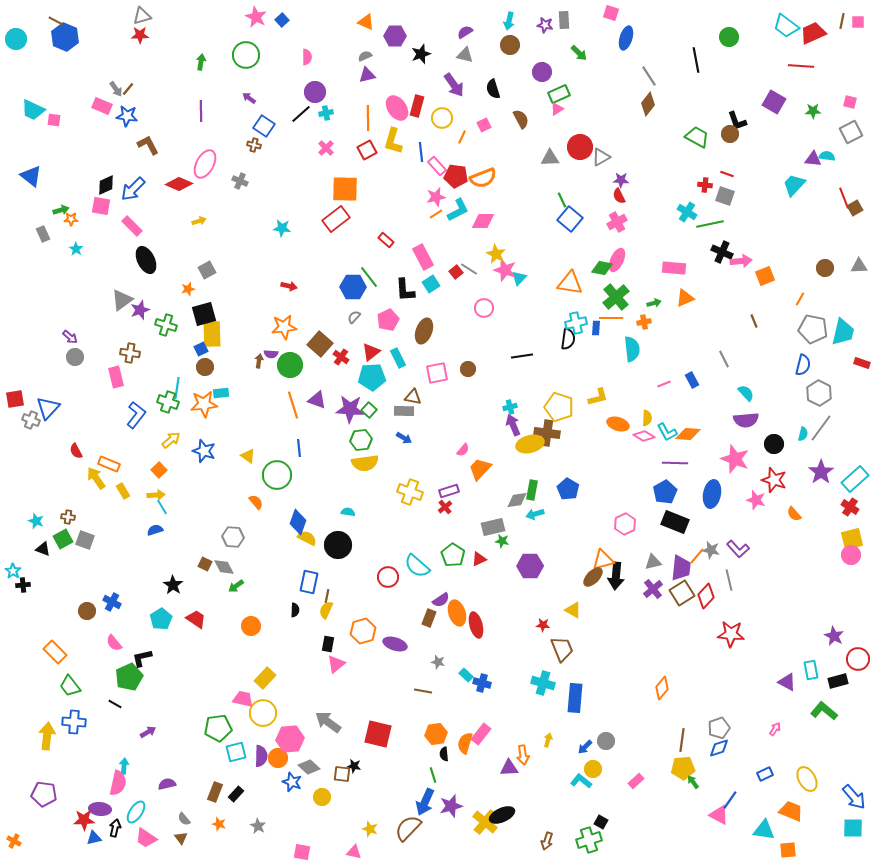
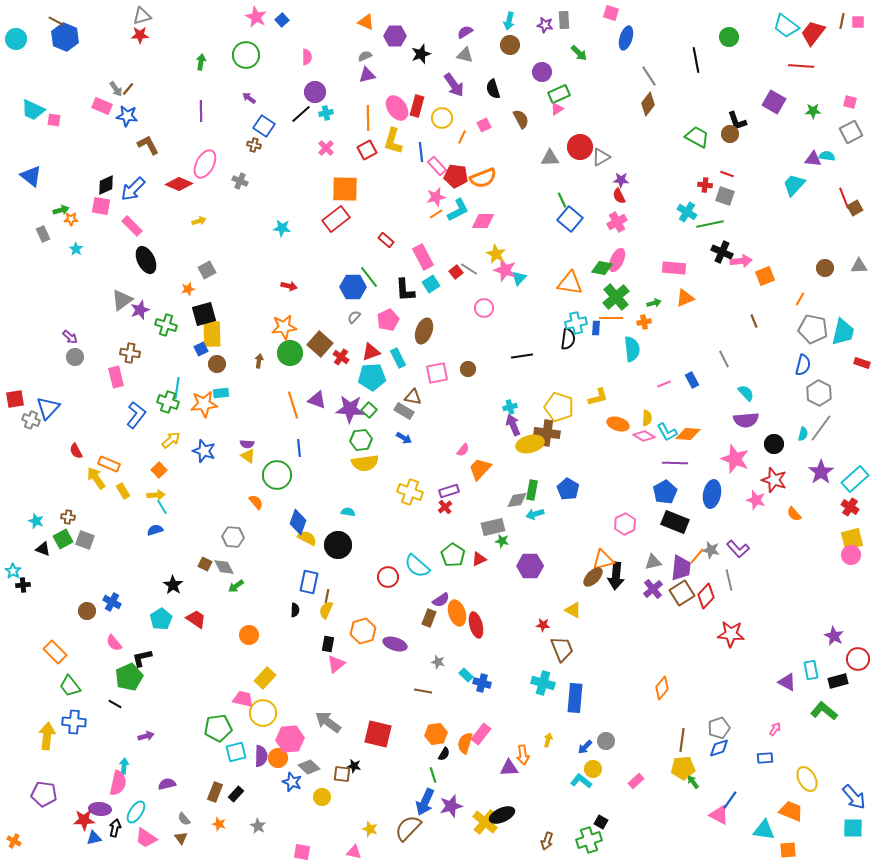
red trapezoid at (813, 33): rotated 28 degrees counterclockwise
red triangle at (371, 352): rotated 18 degrees clockwise
purple semicircle at (271, 354): moved 24 px left, 90 px down
green circle at (290, 365): moved 12 px up
brown circle at (205, 367): moved 12 px right, 3 px up
gray rectangle at (404, 411): rotated 30 degrees clockwise
orange circle at (251, 626): moved 2 px left, 9 px down
purple arrow at (148, 732): moved 2 px left, 4 px down; rotated 14 degrees clockwise
black semicircle at (444, 754): rotated 144 degrees counterclockwise
blue rectangle at (765, 774): moved 16 px up; rotated 21 degrees clockwise
